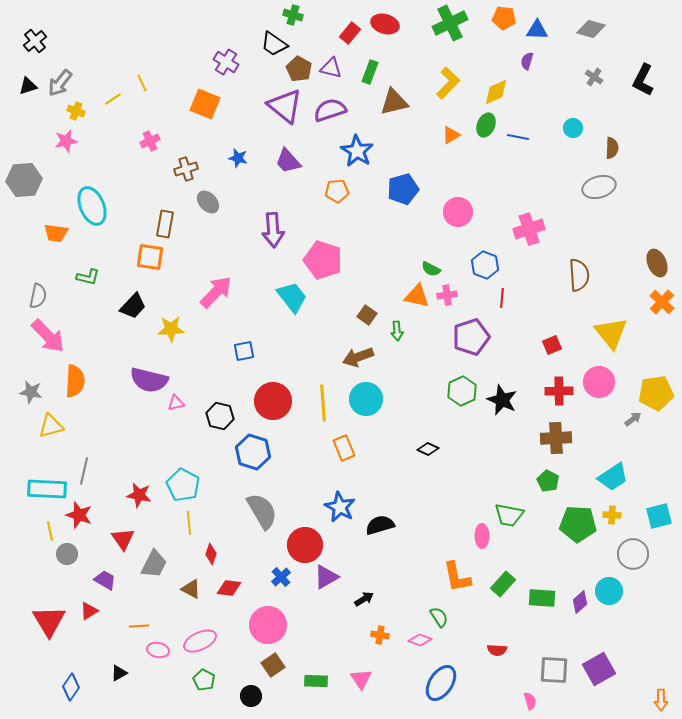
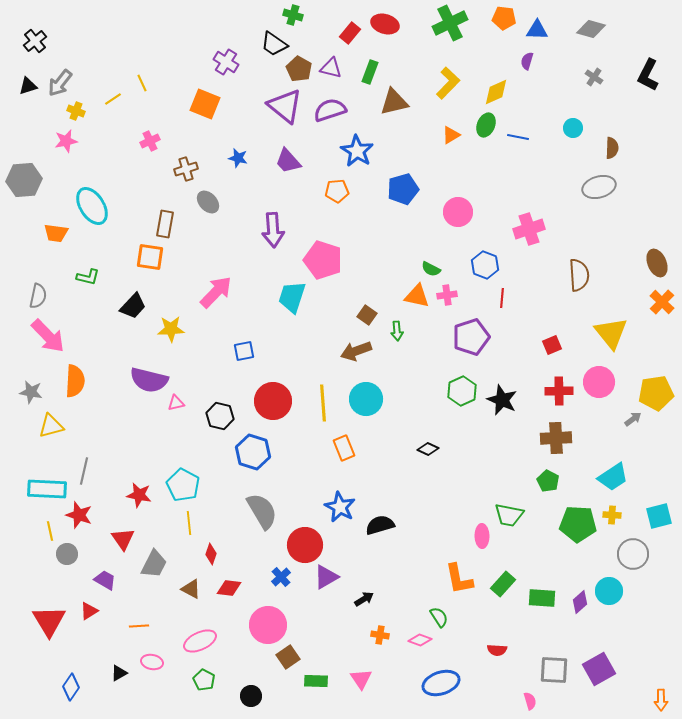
black L-shape at (643, 80): moved 5 px right, 5 px up
cyan ellipse at (92, 206): rotated 9 degrees counterclockwise
cyan trapezoid at (292, 297): rotated 124 degrees counterclockwise
brown arrow at (358, 357): moved 2 px left, 6 px up
orange L-shape at (457, 577): moved 2 px right, 2 px down
pink ellipse at (158, 650): moved 6 px left, 12 px down
brown square at (273, 665): moved 15 px right, 8 px up
blue ellipse at (441, 683): rotated 39 degrees clockwise
